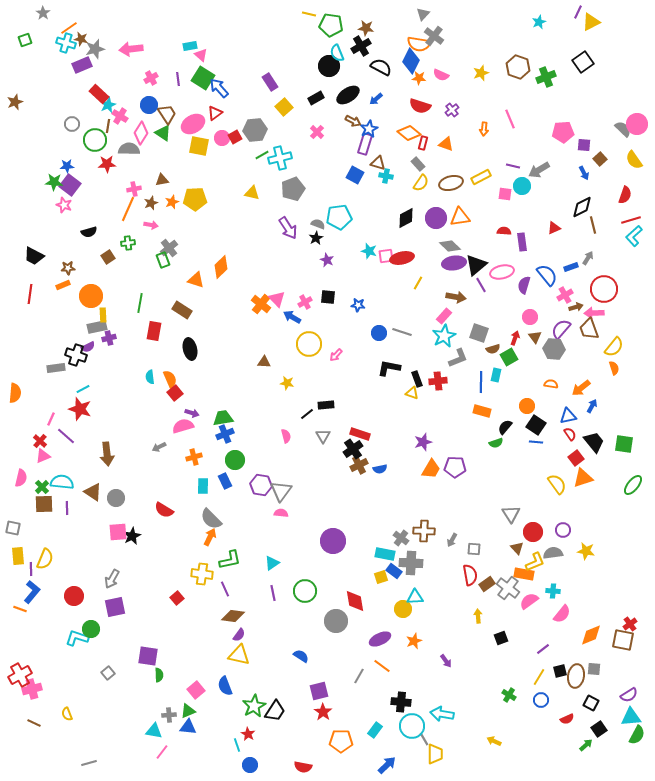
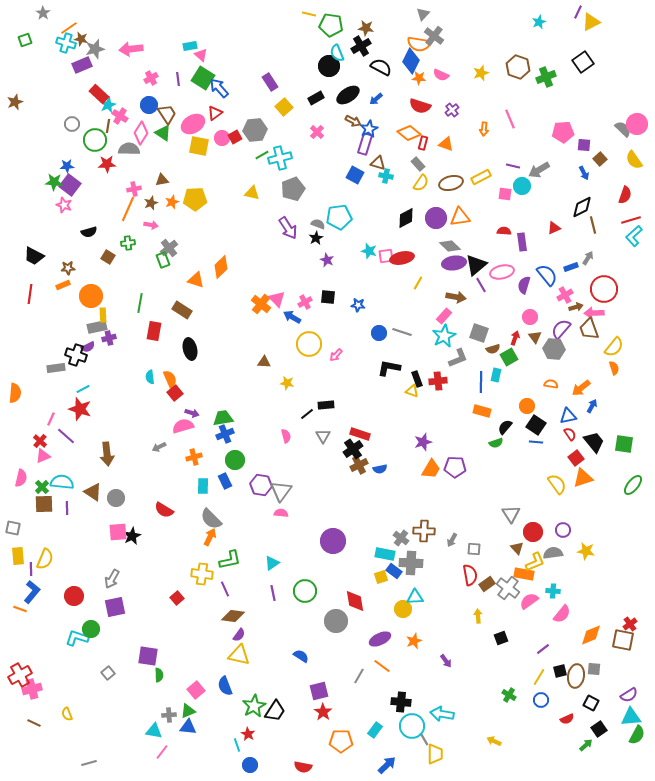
brown square at (108, 257): rotated 24 degrees counterclockwise
yellow triangle at (412, 393): moved 2 px up
